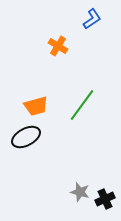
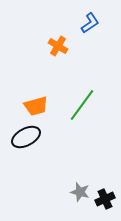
blue L-shape: moved 2 px left, 4 px down
